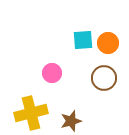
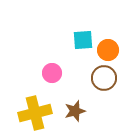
orange circle: moved 7 px down
yellow cross: moved 4 px right
brown star: moved 4 px right, 10 px up
